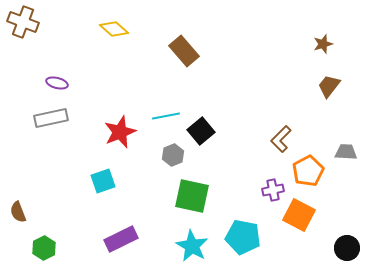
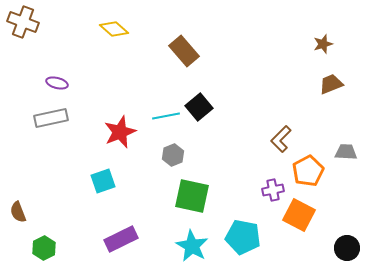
brown trapezoid: moved 2 px right, 2 px up; rotated 30 degrees clockwise
black square: moved 2 px left, 24 px up
